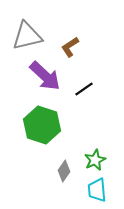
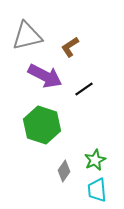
purple arrow: rotated 16 degrees counterclockwise
